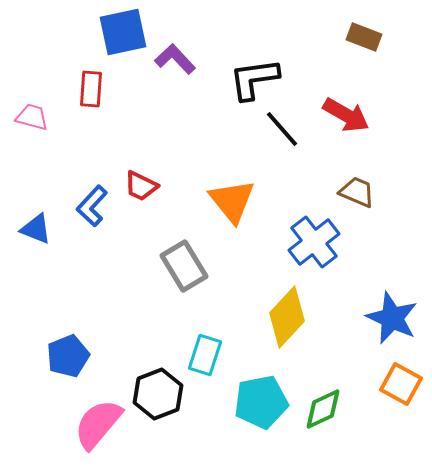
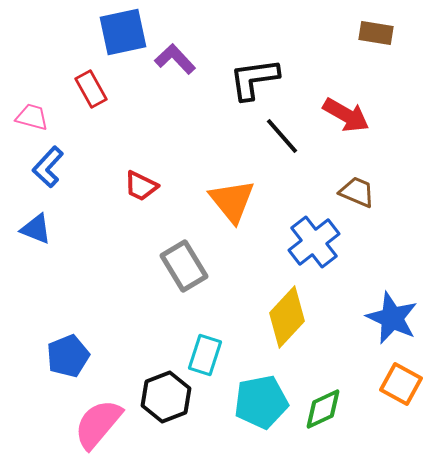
brown rectangle: moved 12 px right, 4 px up; rotated 12 degrees counterclockwise
red rectangle: rotated 33 degrees counterclockwise
black line: moved 7 px down
blue L-shape: moved 44 px left, 39 px up
black hexagon: moved 8 px right, 3 px down
